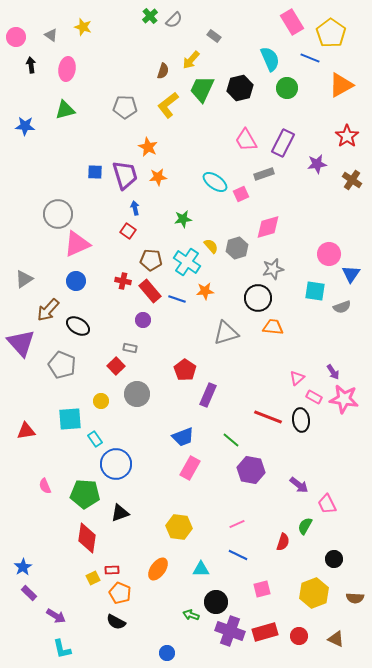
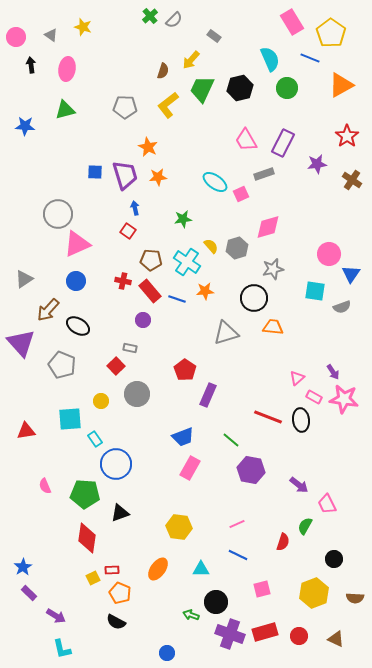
black circle at (258, 298): moved 4 px left
purple cross at (230, 631): moved 3 px down
